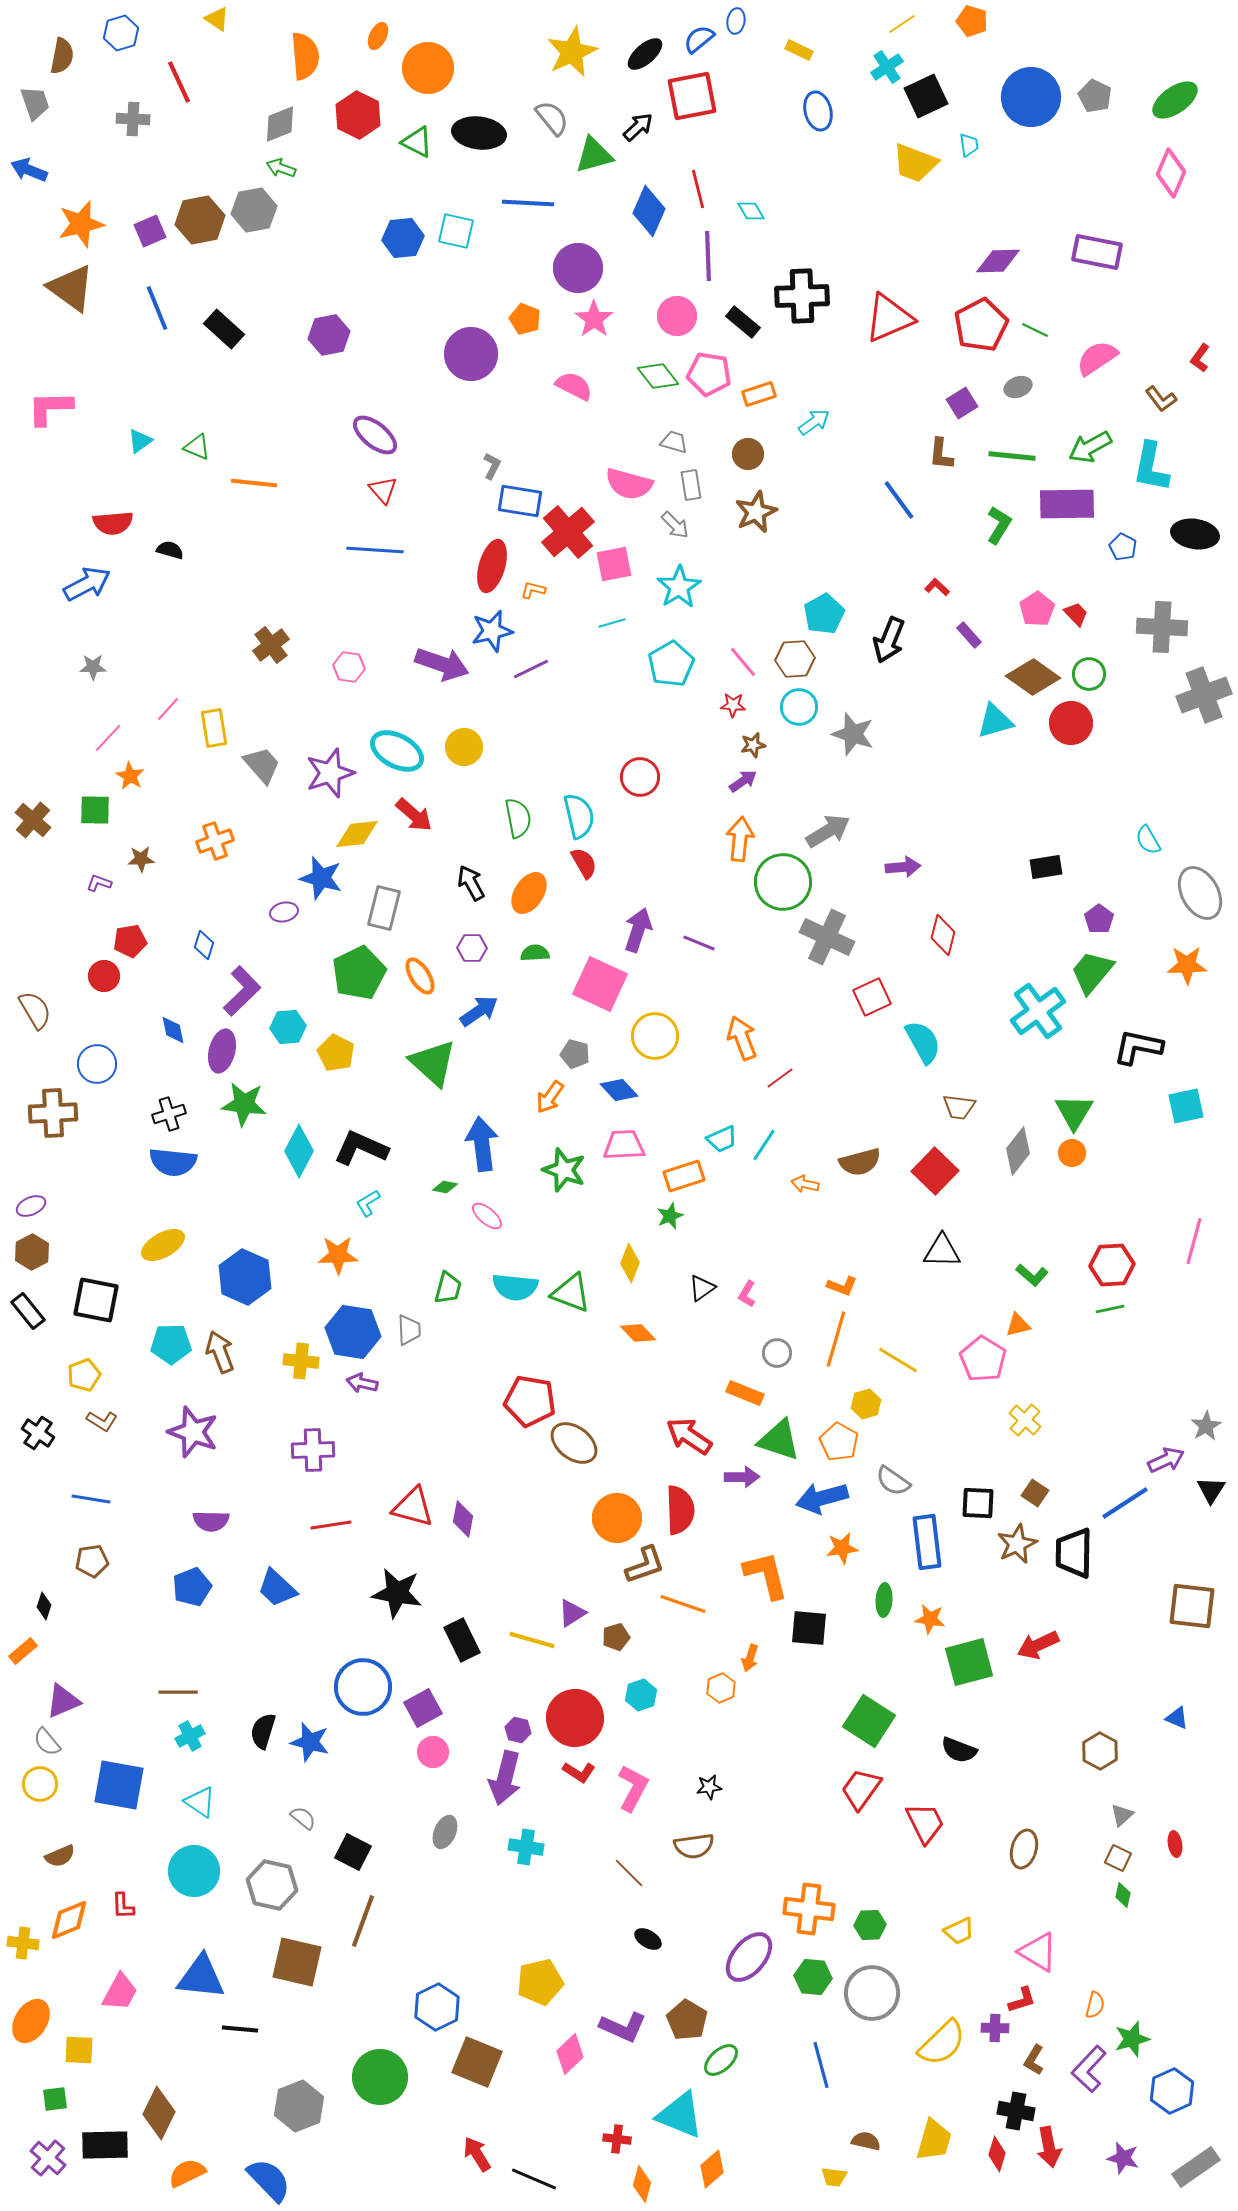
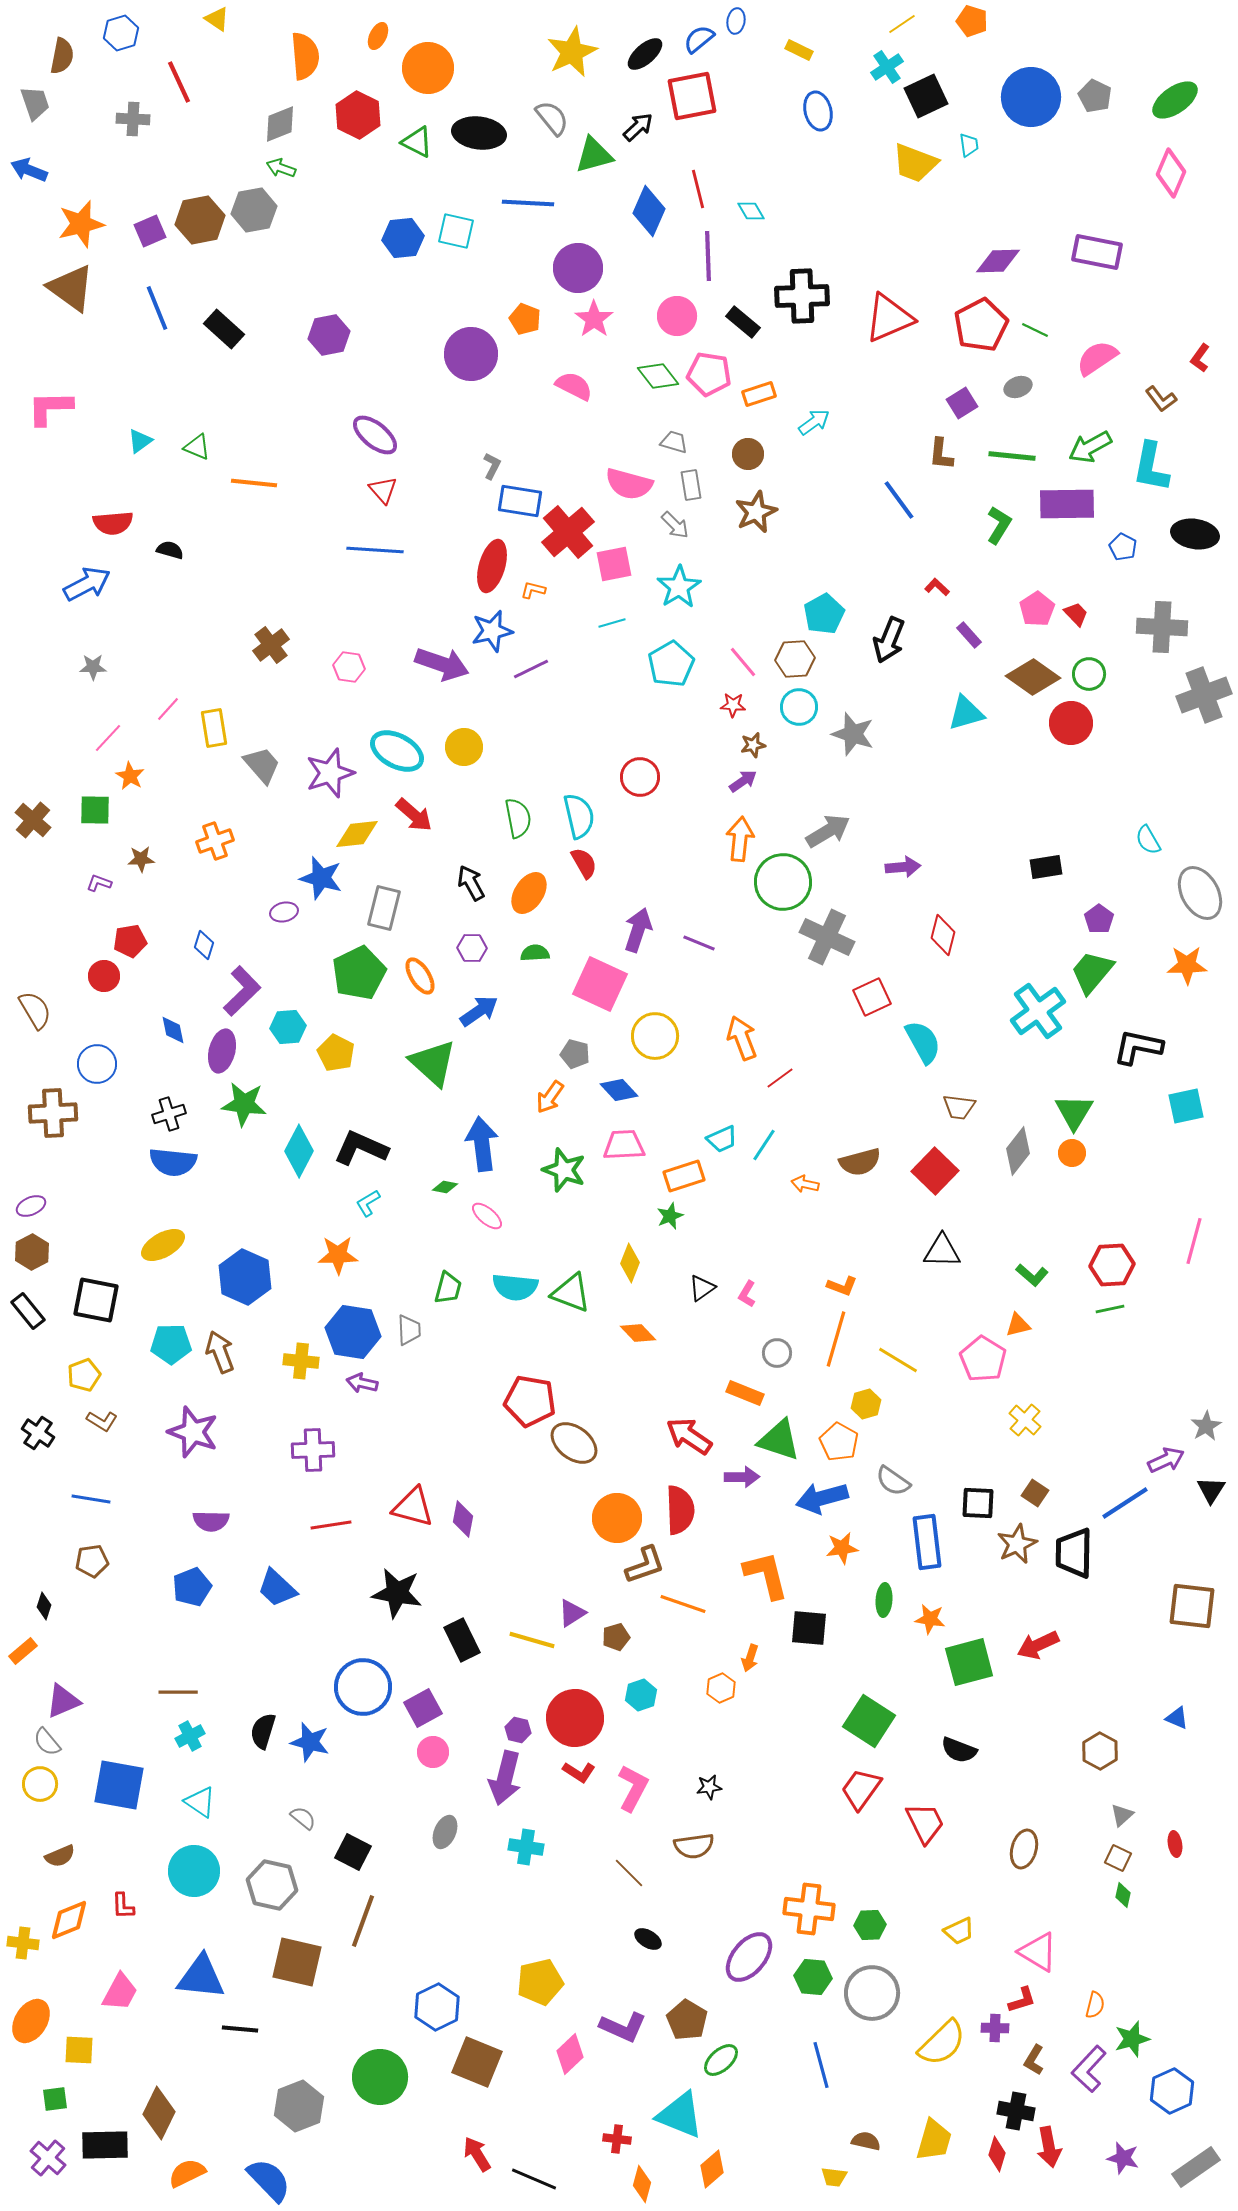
cyan triangle at (995, 721): moved 29 px left, 8 px up
